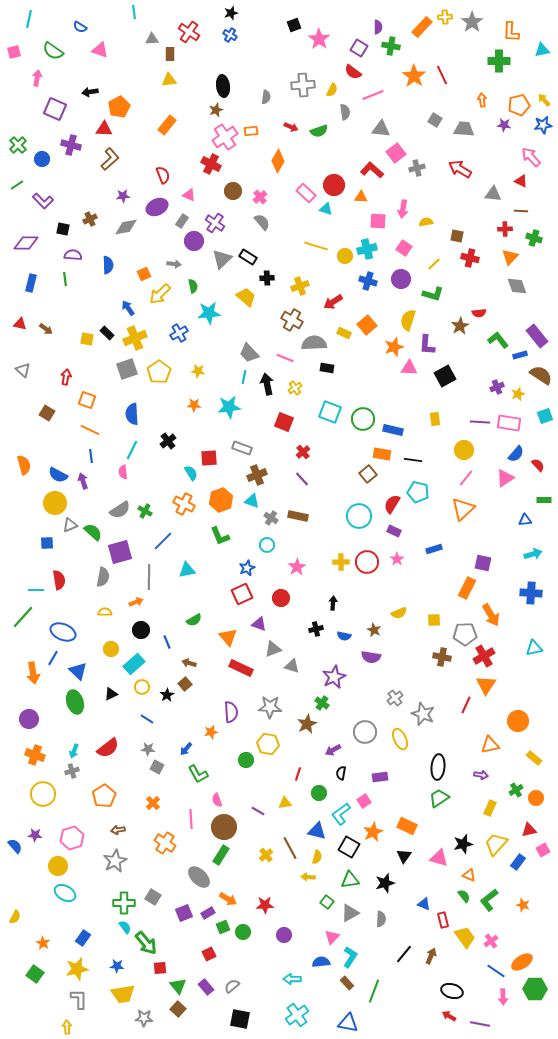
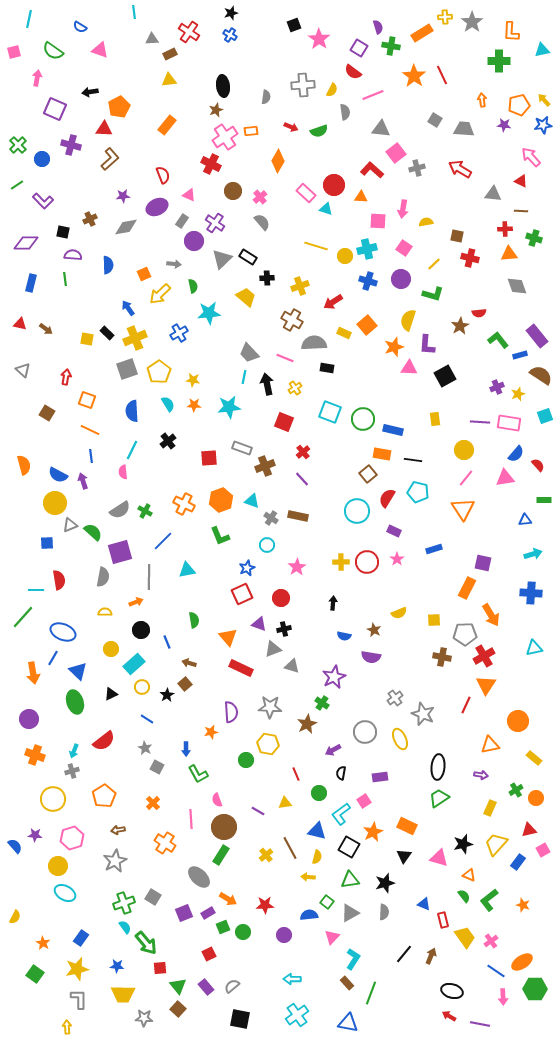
purple semicircle at (378, 27): rotated 16 degrees counterclockwise
orange rectangle at (422, 27): moved 6 px down; rotated 15 degrees clockwise
brown rectangle at (170, 54): rotated 64 degrees clockwise
black square at (63, 229): moved 3 px down
orange triangle at (510, 257): moved 1 px left, 3 px up; rotated 42 degrees clockwise
yellow star at (198, 371): moved 5 px left, 9 px down
blue semicircle at (132, 414): moved 3 px up
cyan semicircle at (191, 473): moved 23 px left, 69 px up
brown cross at (257, 475): moved 8 px right, 9 px up
pink triangle at (505, 478): rotated 24 degrees clockwise
red semicircle at (392, 504): moved 5 px left, 6 px up
orange triangle at (463, 509): rotated 20 degrees counterclockwise
cyan circle at (359, 516): moved 2 px left, 5 px up
green semicircle at (194, 620): rotated 70 degrees counterclockwise
black cross at (316, 629): moved 32 px left
red semicircle at (108, 748): moved 4 px left, 7 px up
gray star at (148, 749): moved 3 px left, 1 px up; rotated 24 degrees clockwise
blue arrow at (186, 749): rotated 40 degrees counterclockwise
red line at (298, 774): moved 2 px left; rotated 40 degrees counterclockwise
yellow circle at (43, 794): moved 10 px right, 5 px down
green cross at (124, 903): rotated 20 degrees counterclockwise
gray semicircle at (381, 919): moved 3 px right, 7 px up
blue rectangle at (83, 938): moved 2 px left
cyan L-shape at (350, 957): moved 3 px right, 2 px down
blue semicircle at (321, 962): moved 12 px left, 47 px up
green line at (374, 991): moved 3 px left, 2 px down
yellow trapezoid at (123, 994): rotated 10 degrees clockwise
